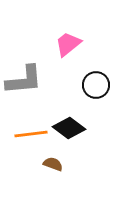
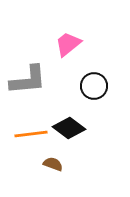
gray L-shape: moved 4 px right
black circle: moved 2 px left, 1 px down
